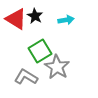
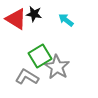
black star: moved 1 px left, 2 px up; rotated 21 degrees counterclockwise
cyan arrow: rotated 133 degrees counterclockwise
green square: moved 5 px down
gray L-shape: moved 1 px right
